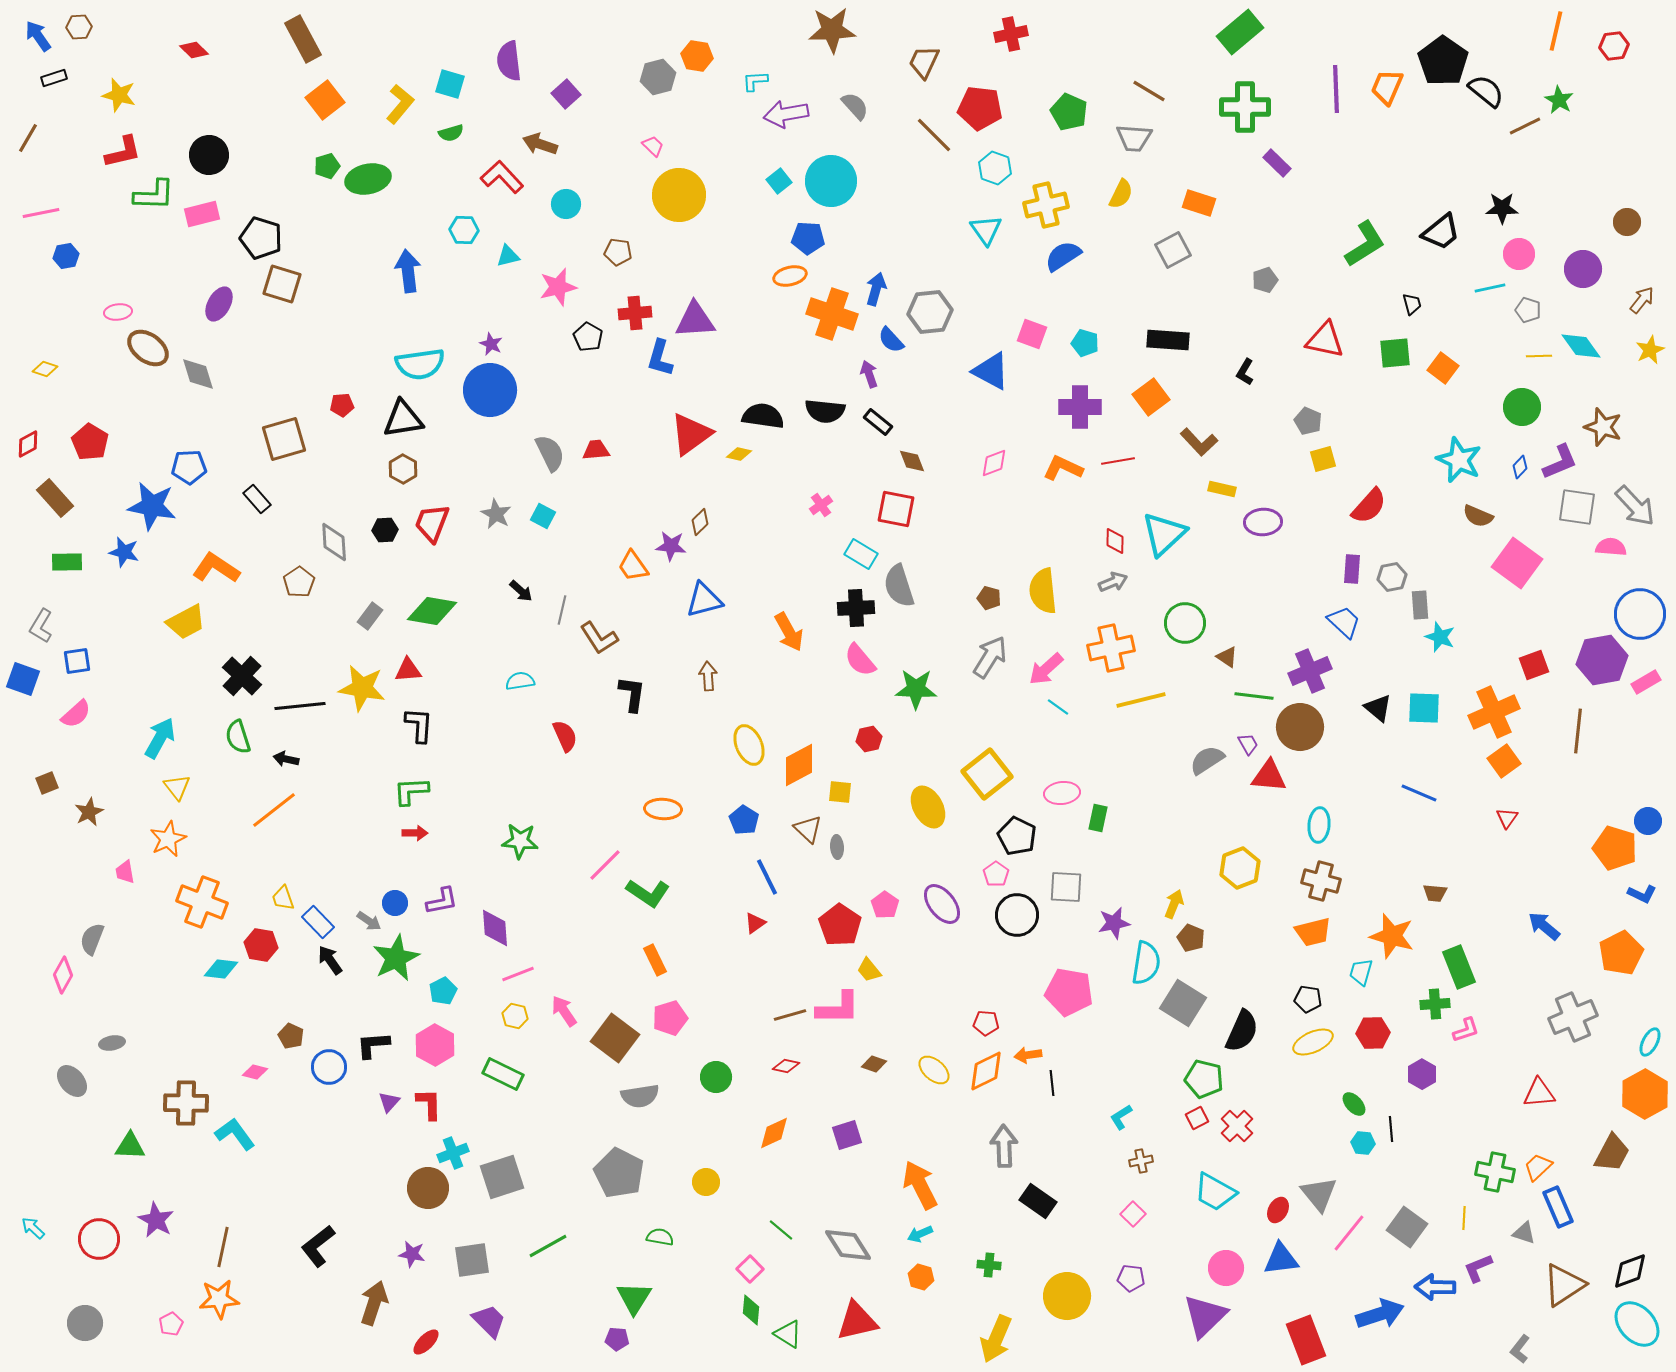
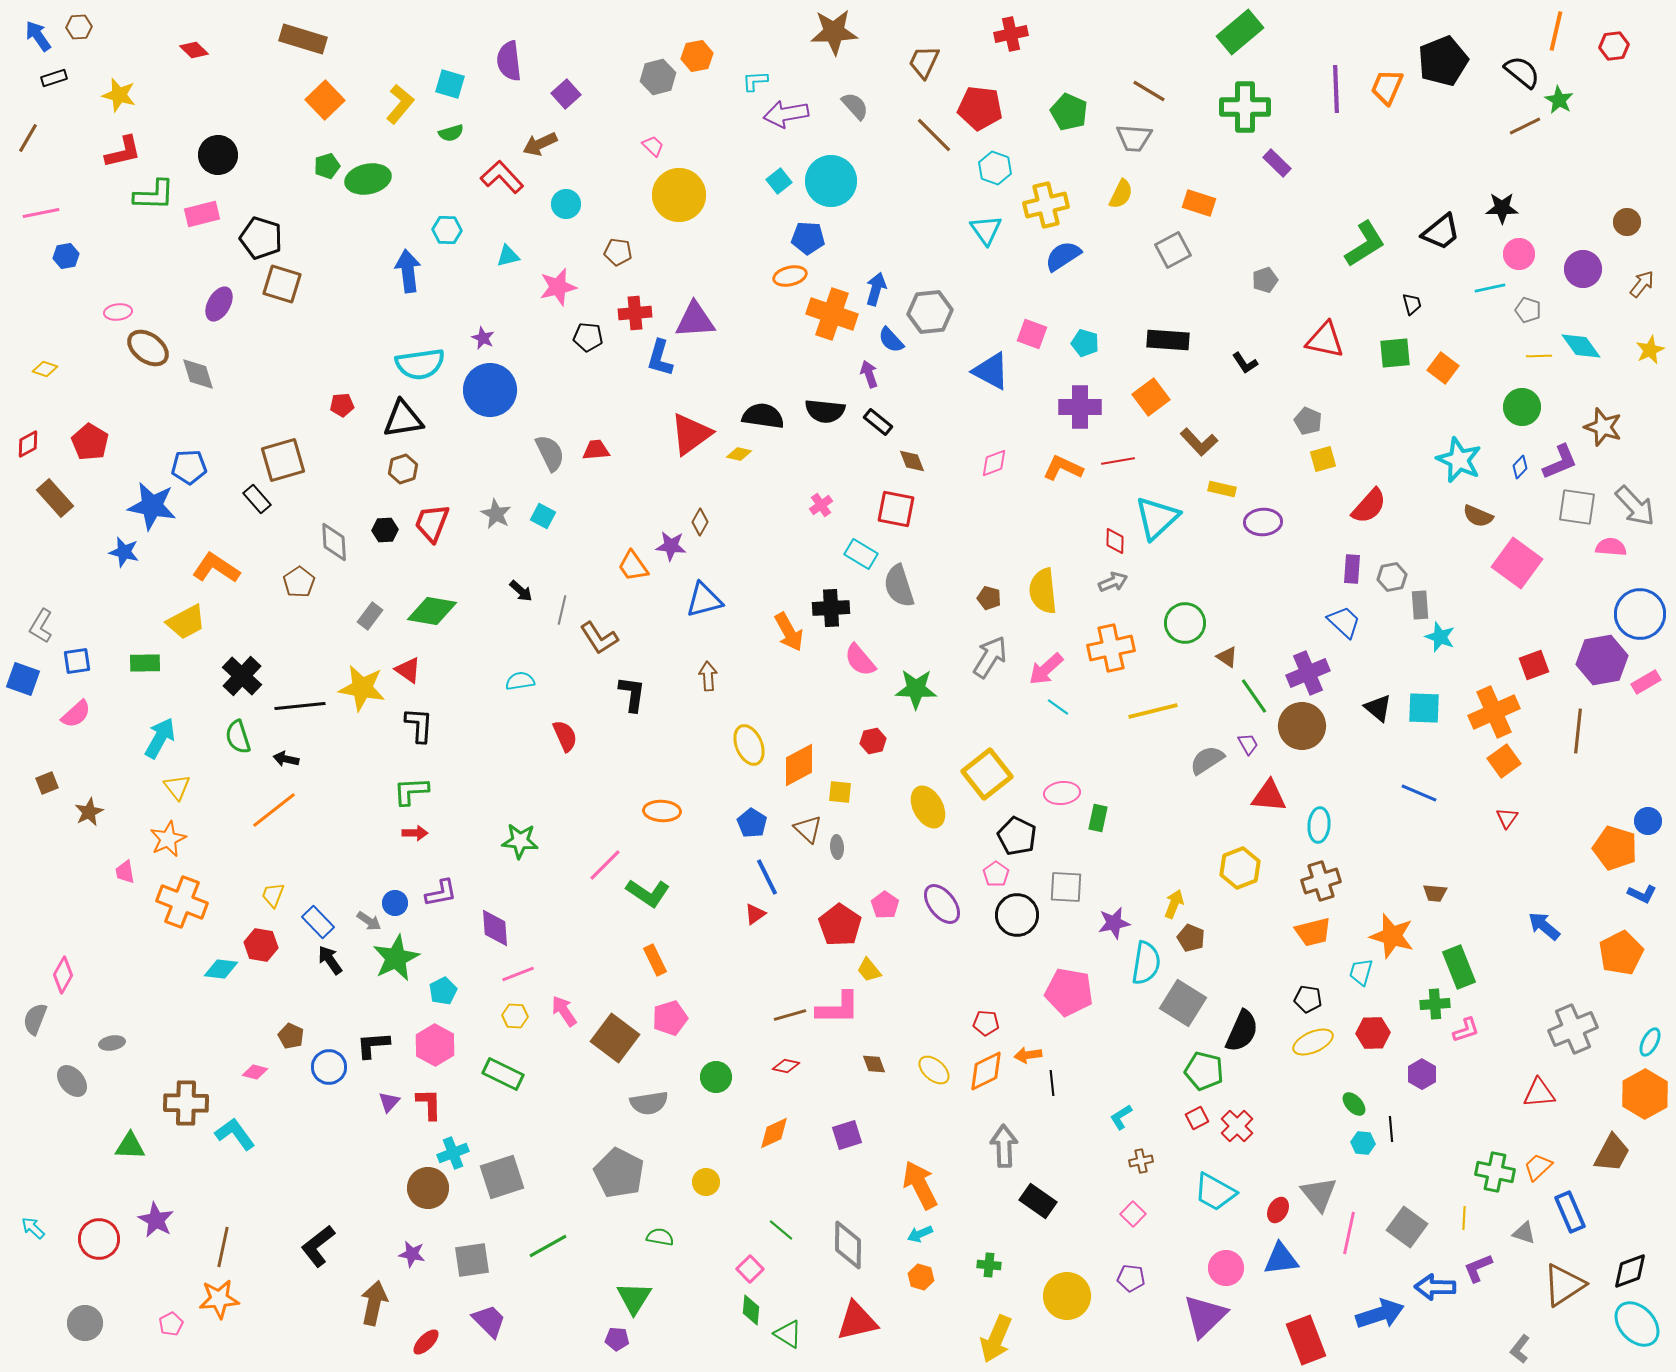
brown star at (832, 30): moved 2 px right, 2 px down
brown rectangle at (303, 39): rotated 45 degrees counterclockwise
orange hexagon at (697, 56): rotated 20 degrees counterclockwise
black pentagon at (1443, 61): rotated 15 degrees clockwise
black semicircle at (1486, 91): moved 36 px right, 19 px up
orange square at (325, 100): rotated 6 degrees counterclockwise
brown arrow at (540, 144): rotated 44 degrees counterclockwise
black circle at (209, 155): moved 9 px right
cyan hexagon at (464, 230): moved 17 px left
brown arrow at (1642, 300): moved 16 px up
black pentagon at (588, 337): rotated 24 degrees counterclockwise
purple star at (491, 344): moved 8 px left, 6 px up
black L-shape at (1245, 372): moved 9 px up; rotated 64 degrees counterclockwise
brown square at (284, 439): moved 1 px left, 21 px down
brown hexagon at (403, 469): rotated 12 degrees clockwise
brown diamond at (700, 522): rotated 16 degrees counterclockwise
cyan triangle at (1164, 534): moved 7 px left, 16 px up
green rectangle at (67, 562): moved 78 px right, 101 px down
black cross at (856, 608): moved 25 px left
red triangle at (408, 670): rotated 40 degrees clockwise
purple cross at (1310, 671): moved 2 px left, 2 px down
green line at (1254, 696): rotated 48 degrees clockwise
yellow line at (1141, 700): moved 12 px right, 11 px down
brown circle at (1300, 727): moved 2 px right, 1 px up
red hexagon at (869, 739): moved 4 px right, 2 px down
red triangle at (1269, 776): moved 20 px down
orange ellipse at (663, 809): moved 1 px left, 2 px down
blue pentagon at (744, 820): moved 8 px right, 3 px down
brown cross at (1321, 881): rotated 33 degrees counterclockwise
yellow trapezoid at (283, 898): moved 10 px left, 3 px up; rotated 40 degrees clockwise
purple L-shape at (442, 901): moved 1 px left, 8 px up
orange cross at (202, 902): moved 20 px left
red triangle at (755, 923): moved 9 px up
gray semicircle at (92, 939): moved 57 px left, 80 px down
yellow hexagon at (515, 1016): rotated 10 degrees counterclockwise
gray cross at (1573, 1017): moved 12 px down
brown diamond at (874, 1064): rotated 50 degrees clockwise
green pentagon at (1204, 1079): moved 8 px up
gray semicircle at (640, 1096): moved 9 px right, 7 px down
blue rectangle at (1558, 1207): moved 12 px right, 5 px down
pink line at (1349, 1233): rotated 27 degrees counterclockwise
gray diamond at (848, 1245): rotated 33 degrees clockwise
brown arrow at (374, 1303): rotated 6 degrees counterclockwise
